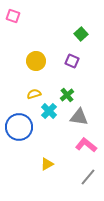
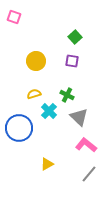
pink square: moved 1 px right, 1 px down
green square: moved 6 px left, 3 px down
purple square: rotated 16 degrees counterclockwise
green cross: rotated 24 degrees counterclockwise
gray triangle: rotated 36 degrees clockwise
blue circle: moved 1 px down
gray line: moved 1 px right, 3 px up
